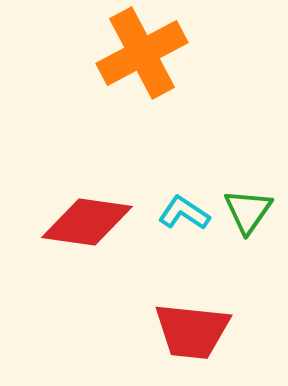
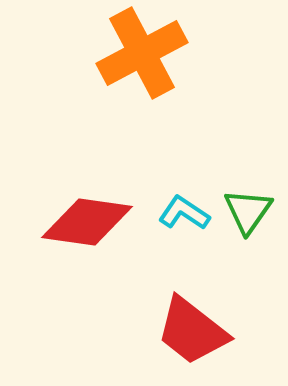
red trapezoid: rotated 32 degrees clockwise
